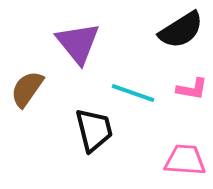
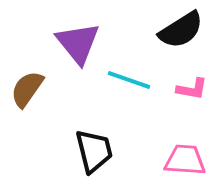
cyan line: moved 4 px left, 13 px up
black trapezoid: moved 21 px down
